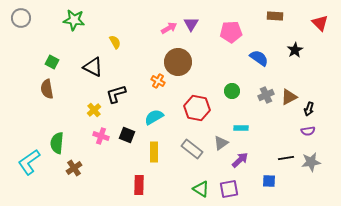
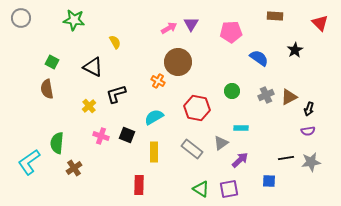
yellow cross: moved 5 px left, 4 px up
